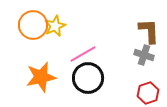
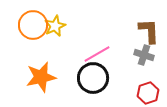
pink line: moved 14 px right
black circle: moved 5 px right
